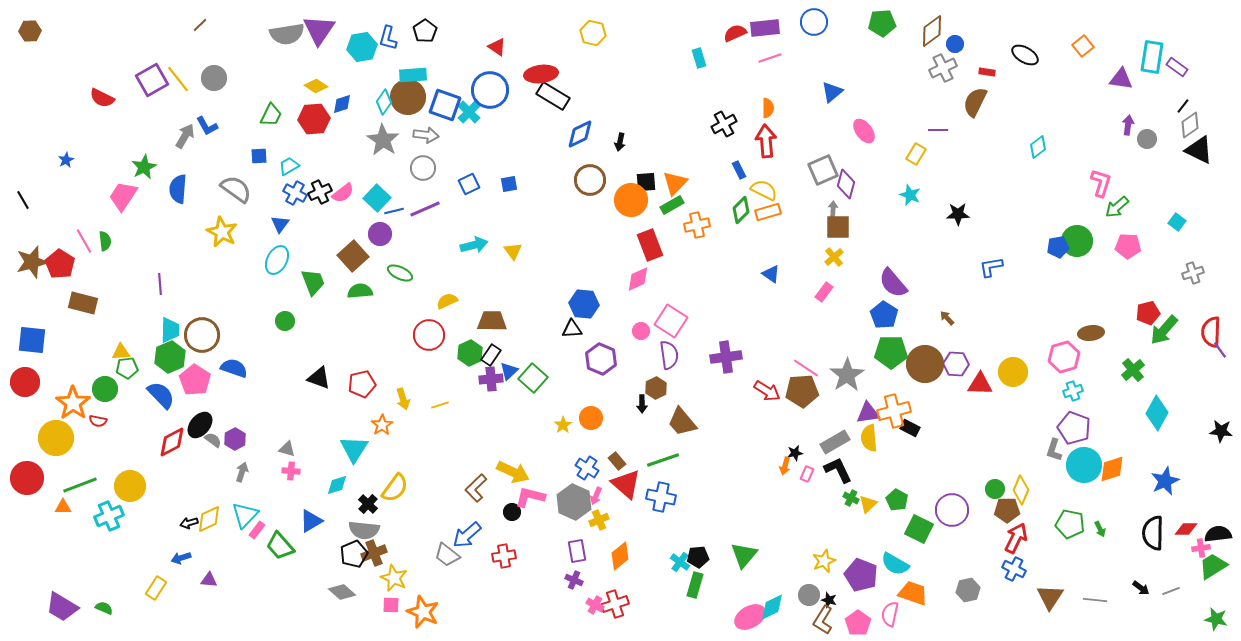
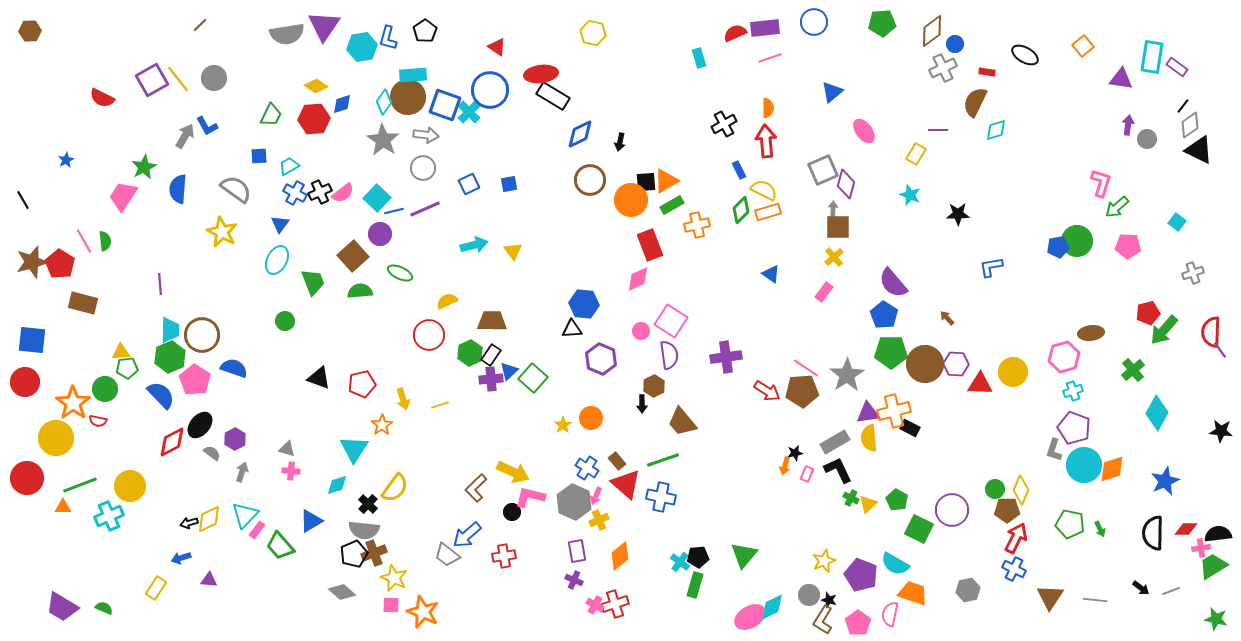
purple triangle at (319, 30): moved 5 px right, 4 px up
cyan diamond at (1038, 147): moved 42 px left, 17 px up; rotated 20 degrees clockwise
orange triangle at (675, 183): moved 9 px left, 2 px up; rotated 16 degrees clockwise
brown hexagon at (656, 388): moved 2 px left, 2 px up
gray semicircle at (213, 440): moved 1 px left, 13 px down
